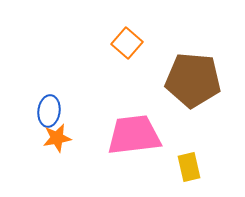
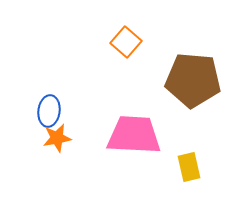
orange square: moved 1 px left, 1 px up
pink trapezoid: rotated 10 degrees clockwise
